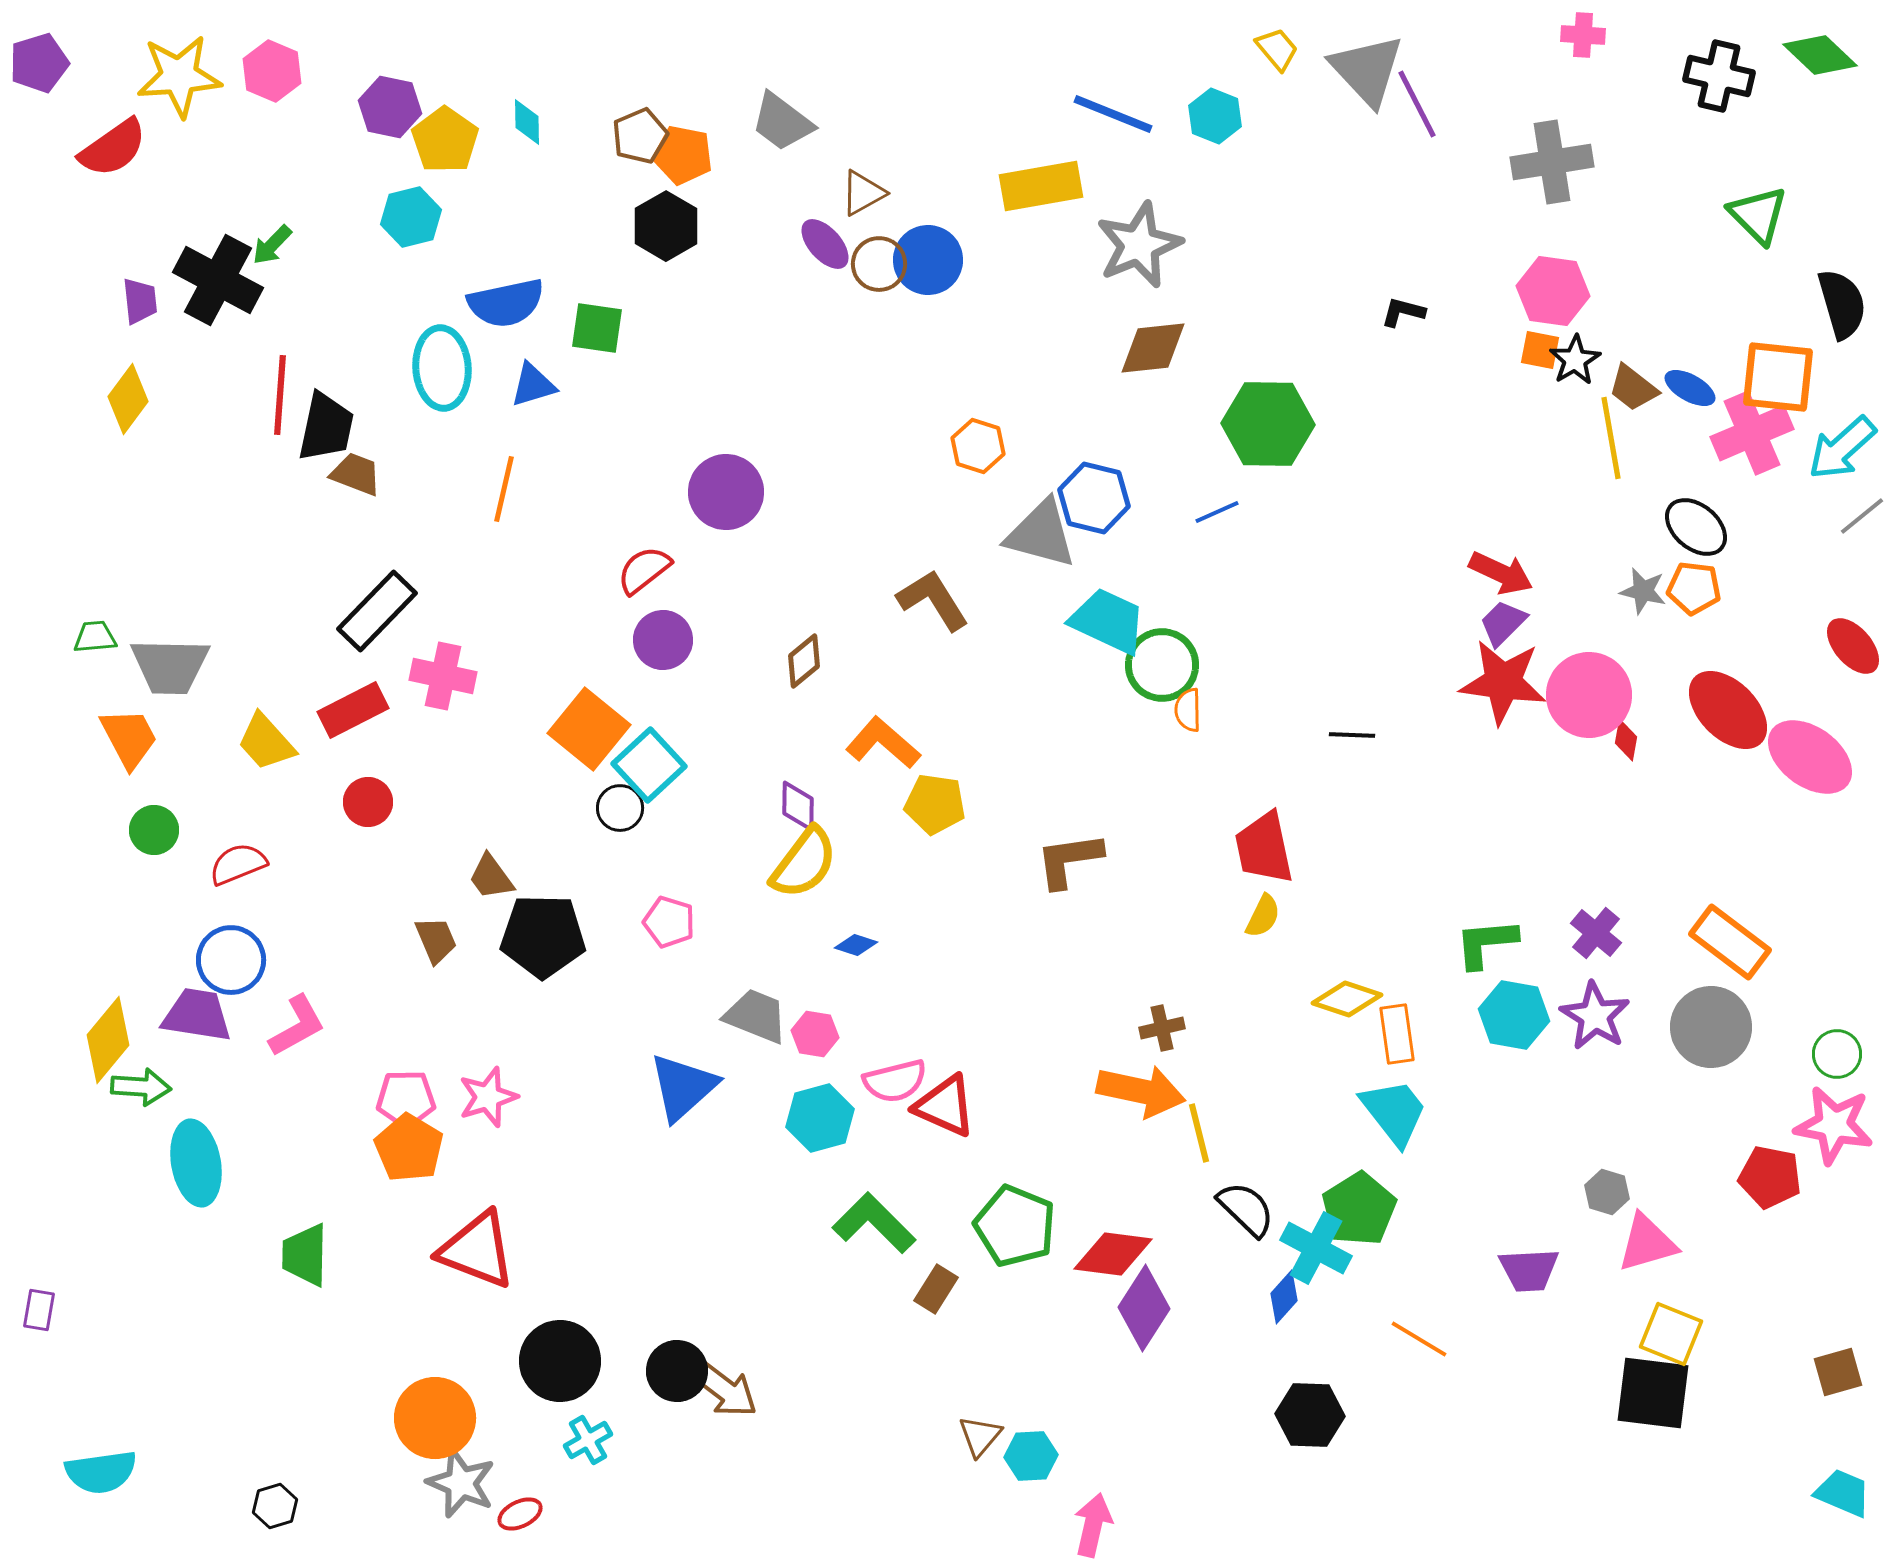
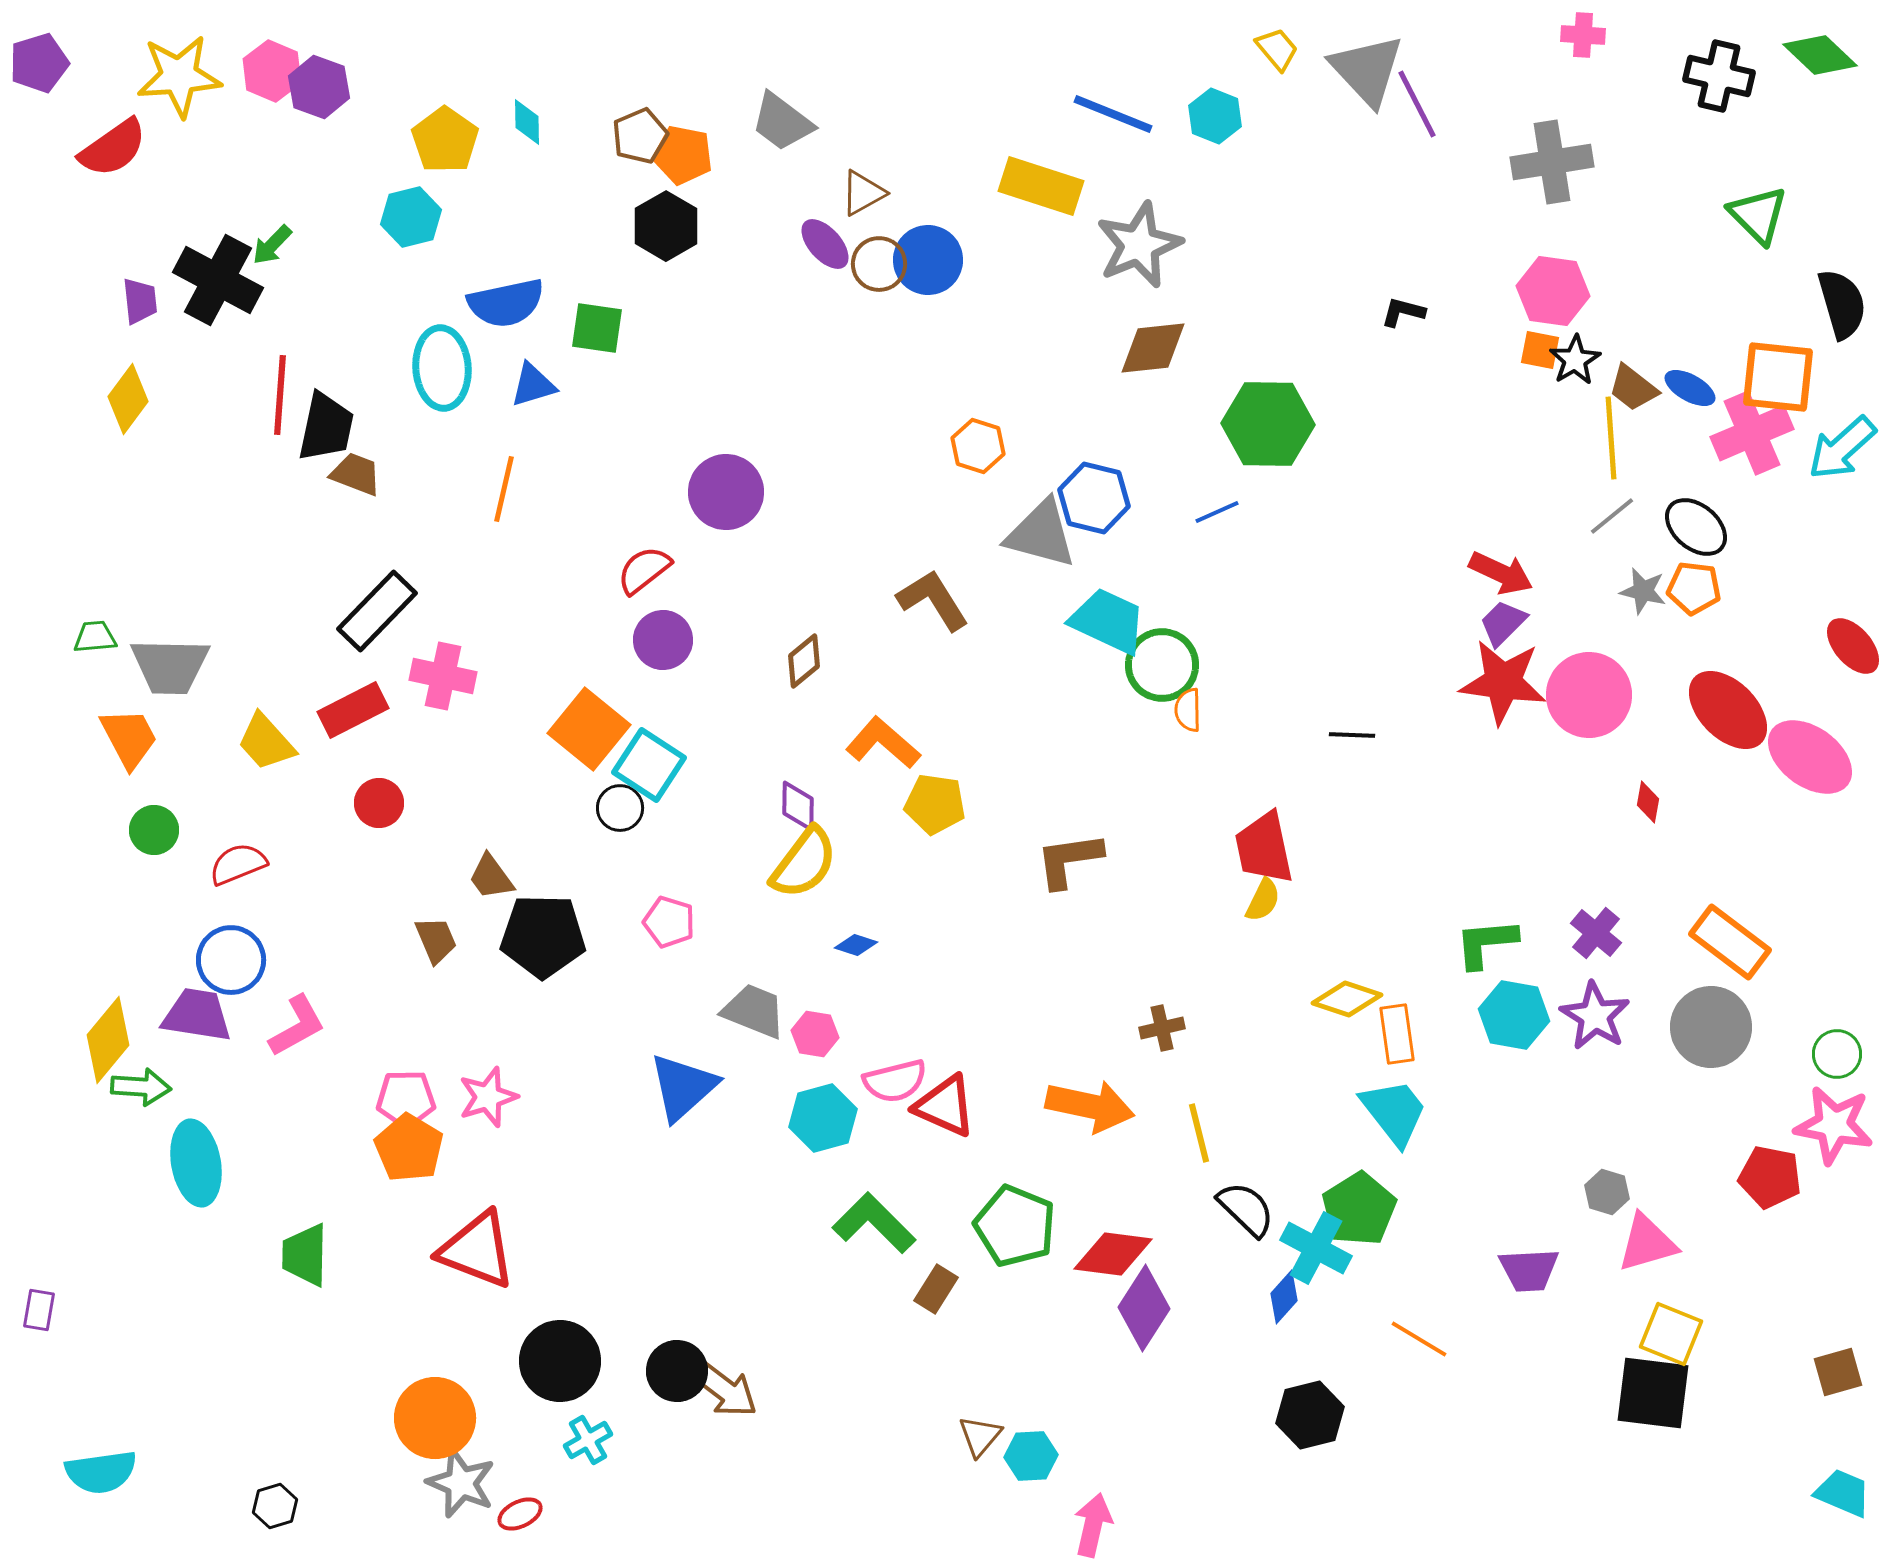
purple hexagon at (390, 107): moved 71 px left, 20 px up; rotated 8 degrees clockwise
yellow rectangle at (1041, 186): rotated 28 degrees clockwise
yellow line at (1611, 438): rotated 6 degrees clockwise
gray line at (1862, 516): moved 250 px left
red diamond at (1626, 740): moved 22 px right, 62 px down
cyan square at (649, 765): rotated 14 degrees counterclockwise
red circle at (368, 802): moved 11 px right, 1 px down
yellow semicircle at (1263, 916): moved 16 px up
gray trapezoid at (756, 1016): moved 2 px left, 5 px up
orange arrow at (1141, 1091): moved 51 px left, 15 px down
cyan hexagon at (820, 1118): moved 3 px right
black hexagon at (1310, 1415): rotated 16 degrees counterclockwise
